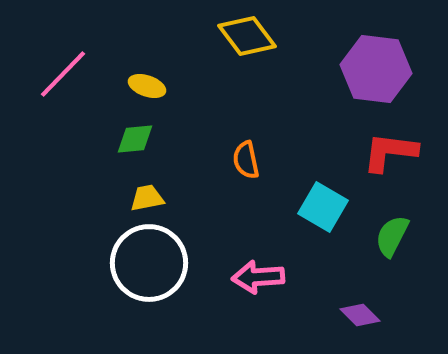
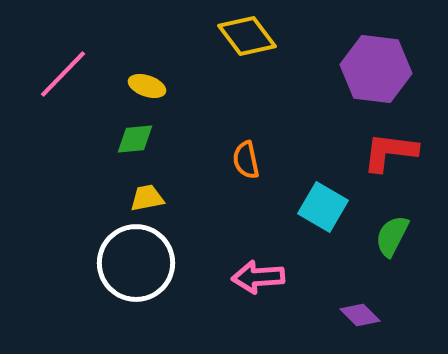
white circle: moved 13 px left
